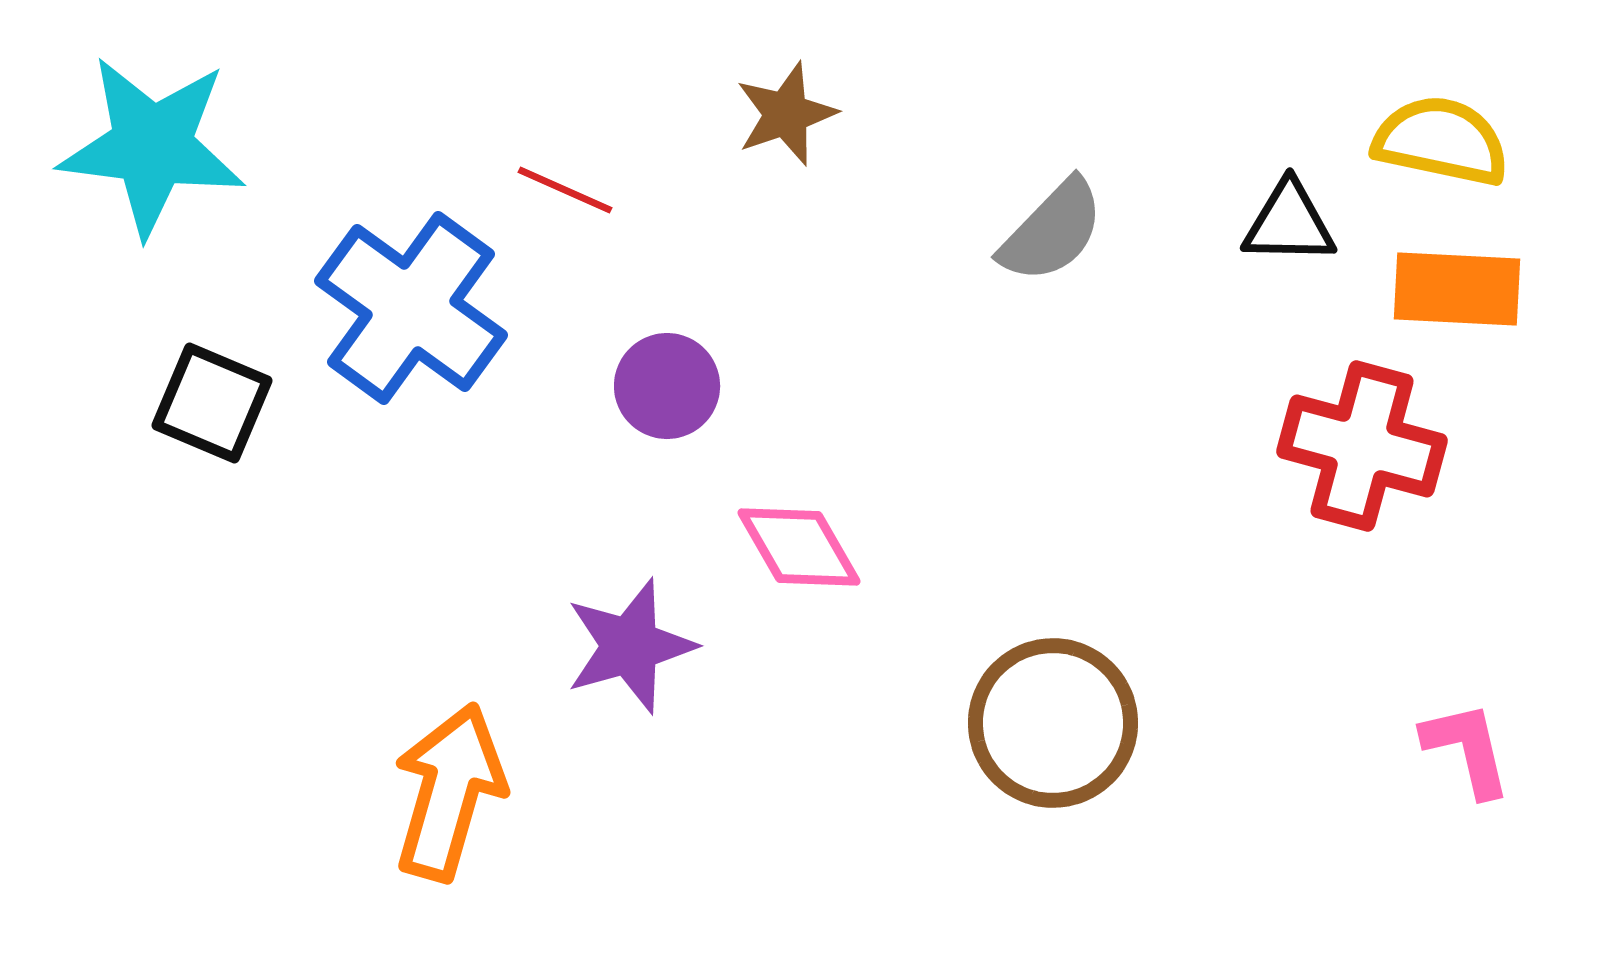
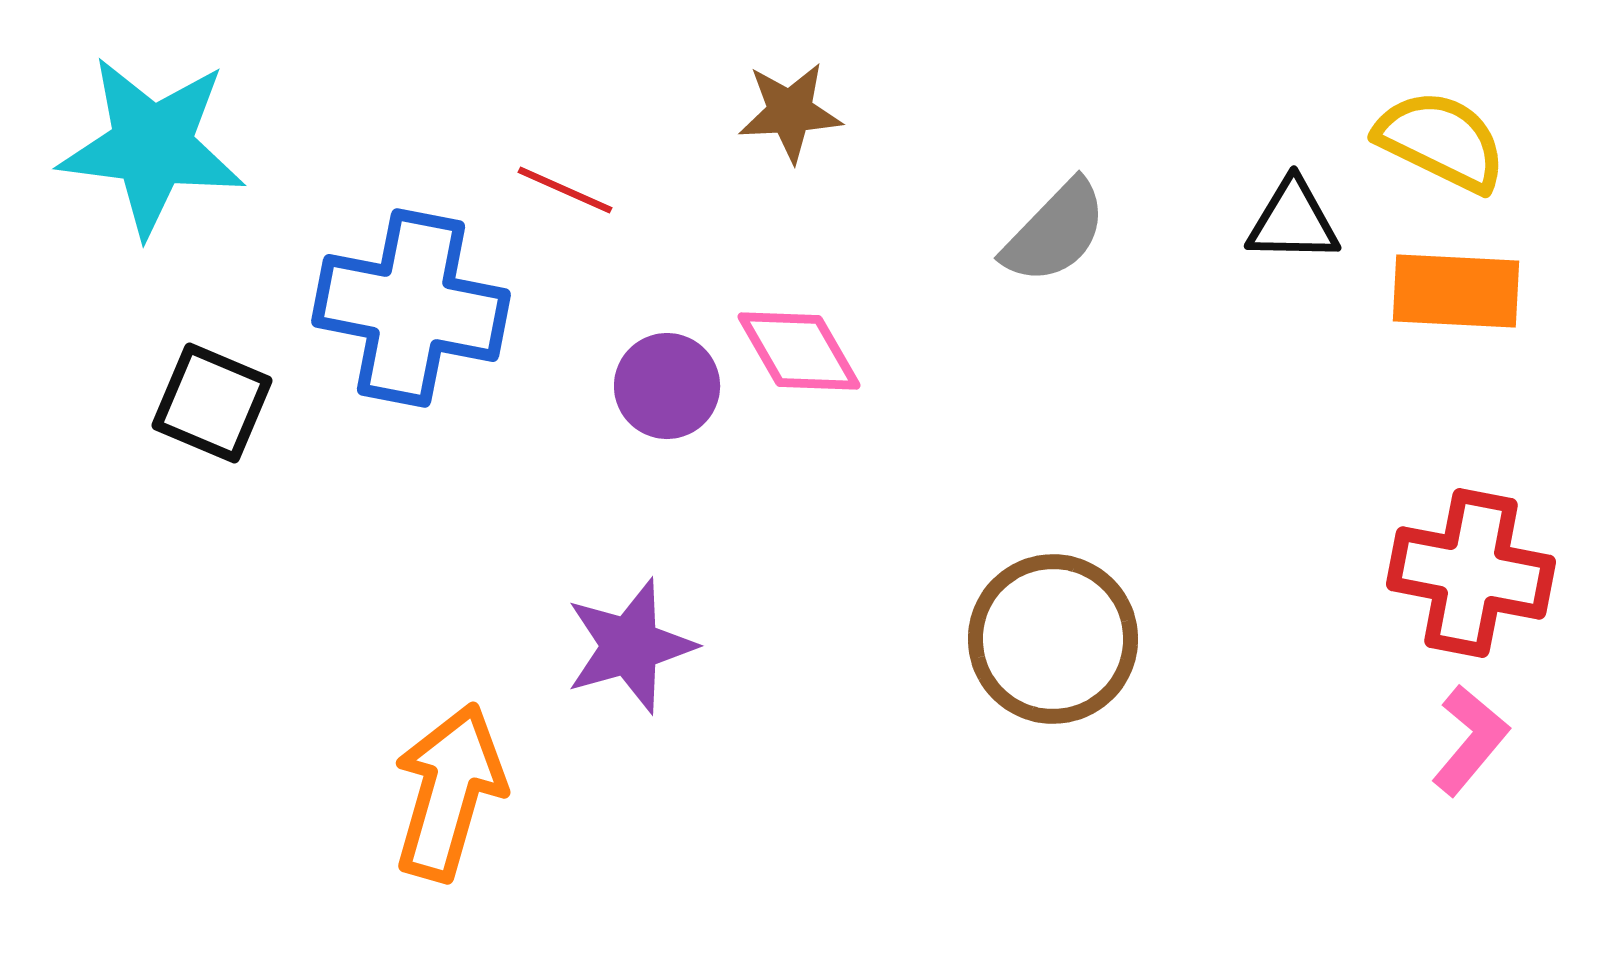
brown star: moved 4 px right, 2 px up; rotated 16 degrees clockwise
yellow semicircle: rotated 14 degrees clockwise
black triangle: moved 4 px right, 2 px up
gray semicircle: moved 3 px right, 1 px down
orange rectangle: moved 1 px left, 2 px down
blue cross: rotated 25 degrees counterclockwise
red cross: moved 109 px right, 127 px down; rotated 4 degrees counterclockwise
pink diamond: moved 196 px up
brown circle: moved 84 px up
pink L-shape: moved 3 px right, 9 px up; rotated 53 degrees clockwise
